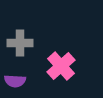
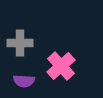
purple semicircle: moved 9 px right
